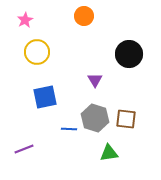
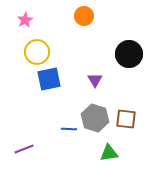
blue square: moved 4 px right, 18 px up
